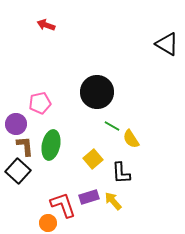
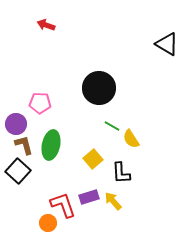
black circle: moved 2 px right, 4 px up
pink pentagon: rotated 15 degrees clockwise
brown L-shape: moved 1 px left, 1 px up; rotated 10 degrees counterclockwise
